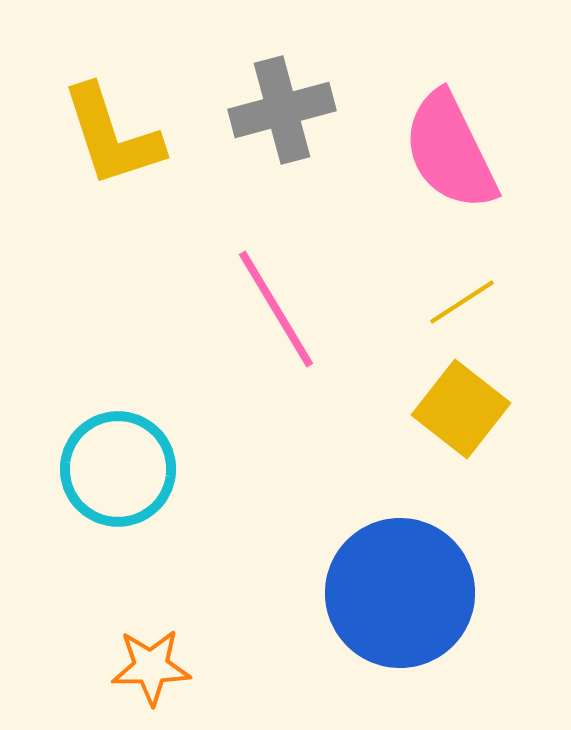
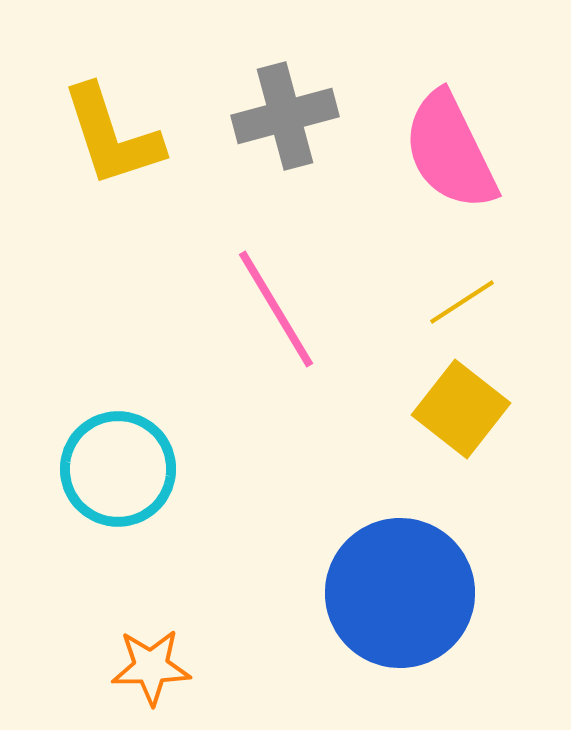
gray cross: moved 3 px right, 6 px down
